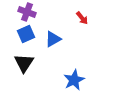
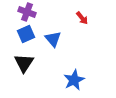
blue triangle: rotated 42 degrees counterclockwise
